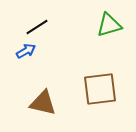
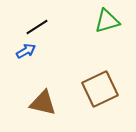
green triangle: moved 2 px left, 4 px up
brown square: rotated 18 degrees counterclockwise
